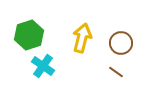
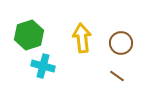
yellow arrow: rotated 20 degrees counterclockwise
cyan cross: rotated 20 degrees counterclockwise
brown line: moved 1 px right, 4 px down
